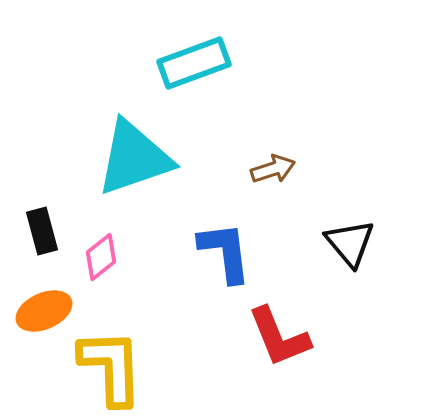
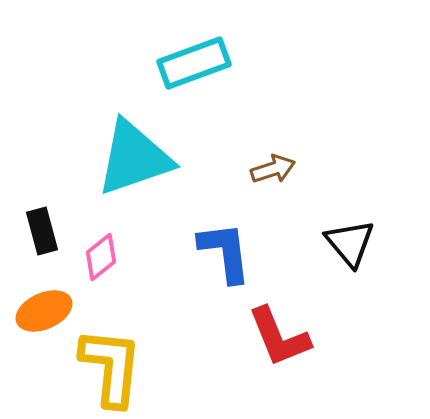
yellow L-shape: rotated 8 degrees clockwise
